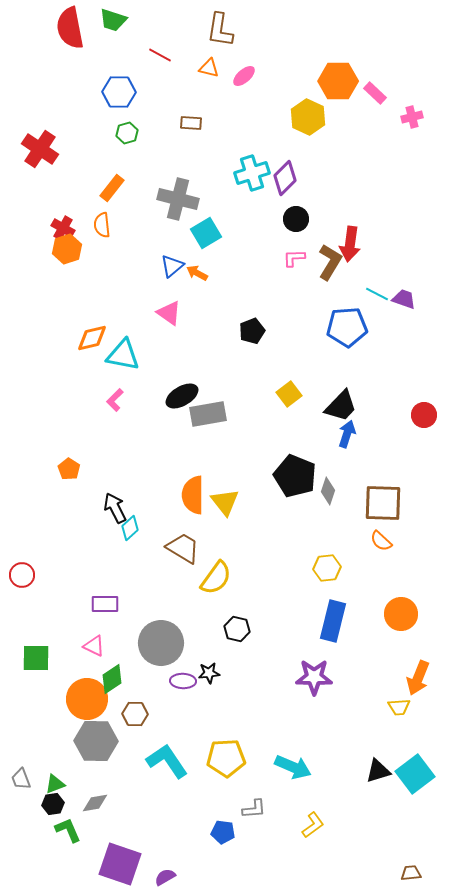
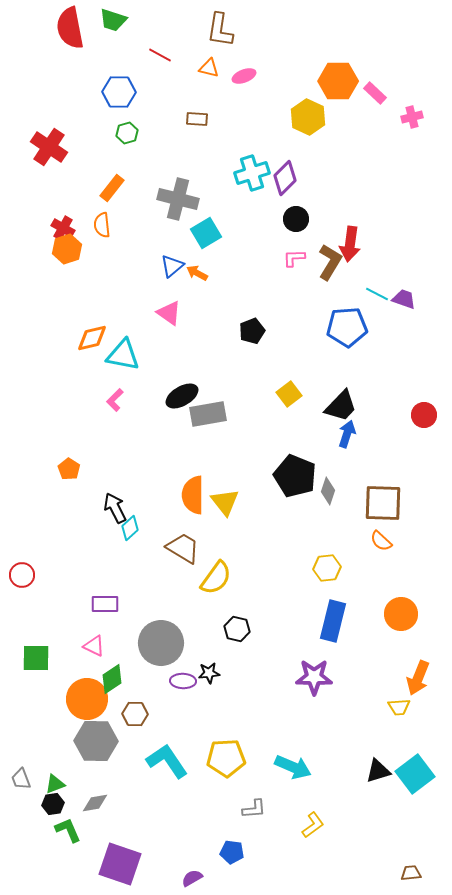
pink ellipse at (244, 76): rotated 20 degrees clockwise
brown rectangle at (191, 123): moved 6 px right, 4 px up
red cross at (40, 149): moved 9 px right, 2 px up
blue pentagon at (223, 832): moved 9 px right, 20 px down
purple semicircle at (165, 877): moved 27 px right, 1 px down
